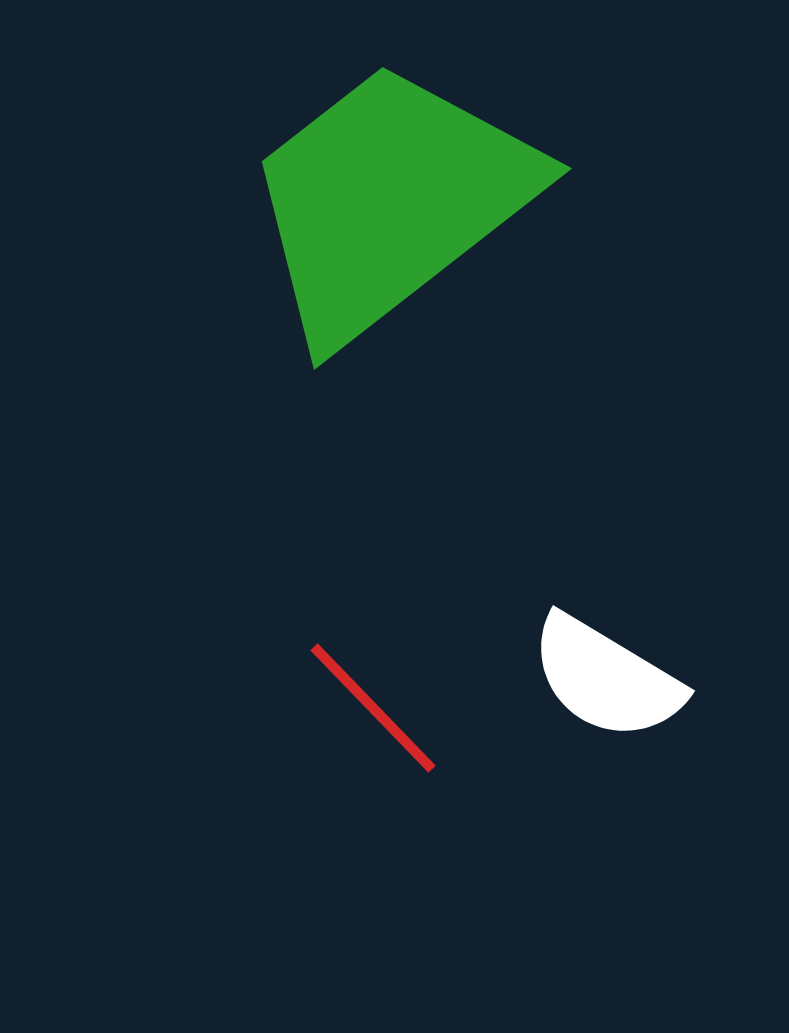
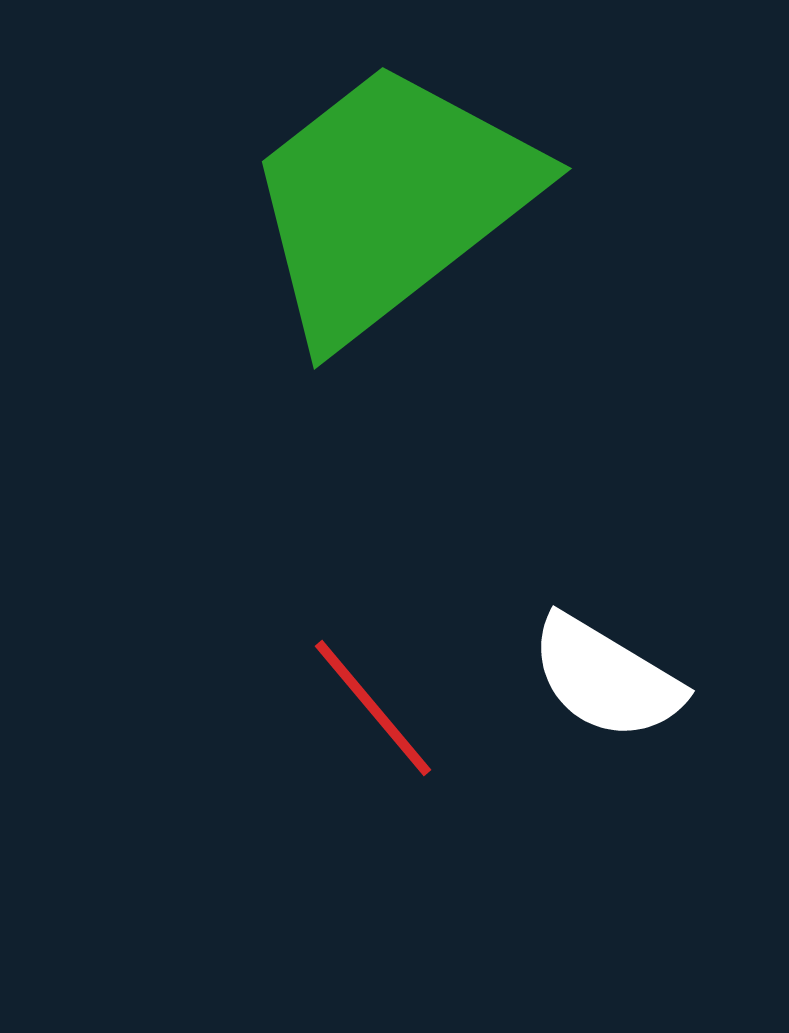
red line: rotated 4 degrees clockwise
